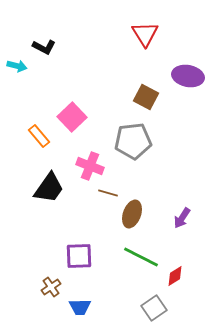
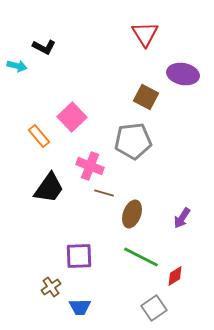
purple ellipse: moved 5 px left, 2 px up
brown line: moved 4 px left
